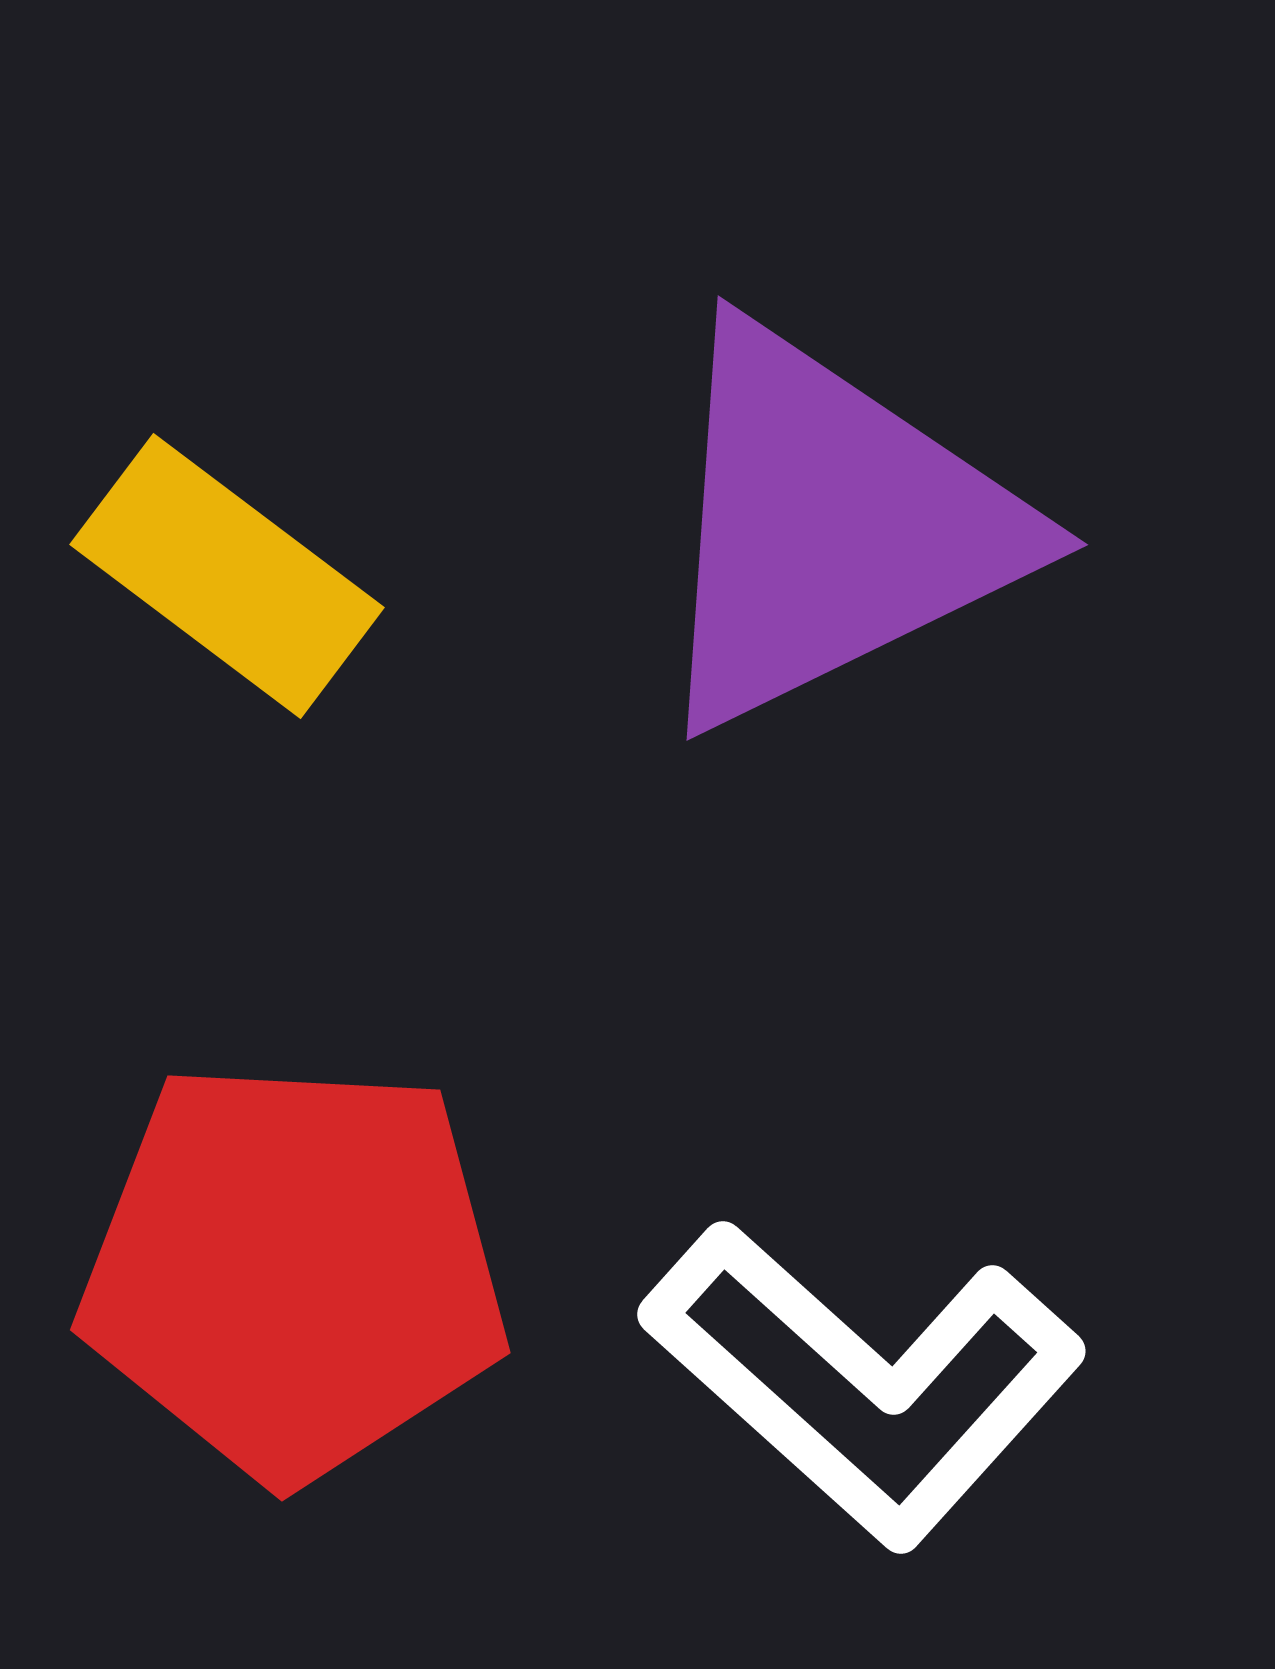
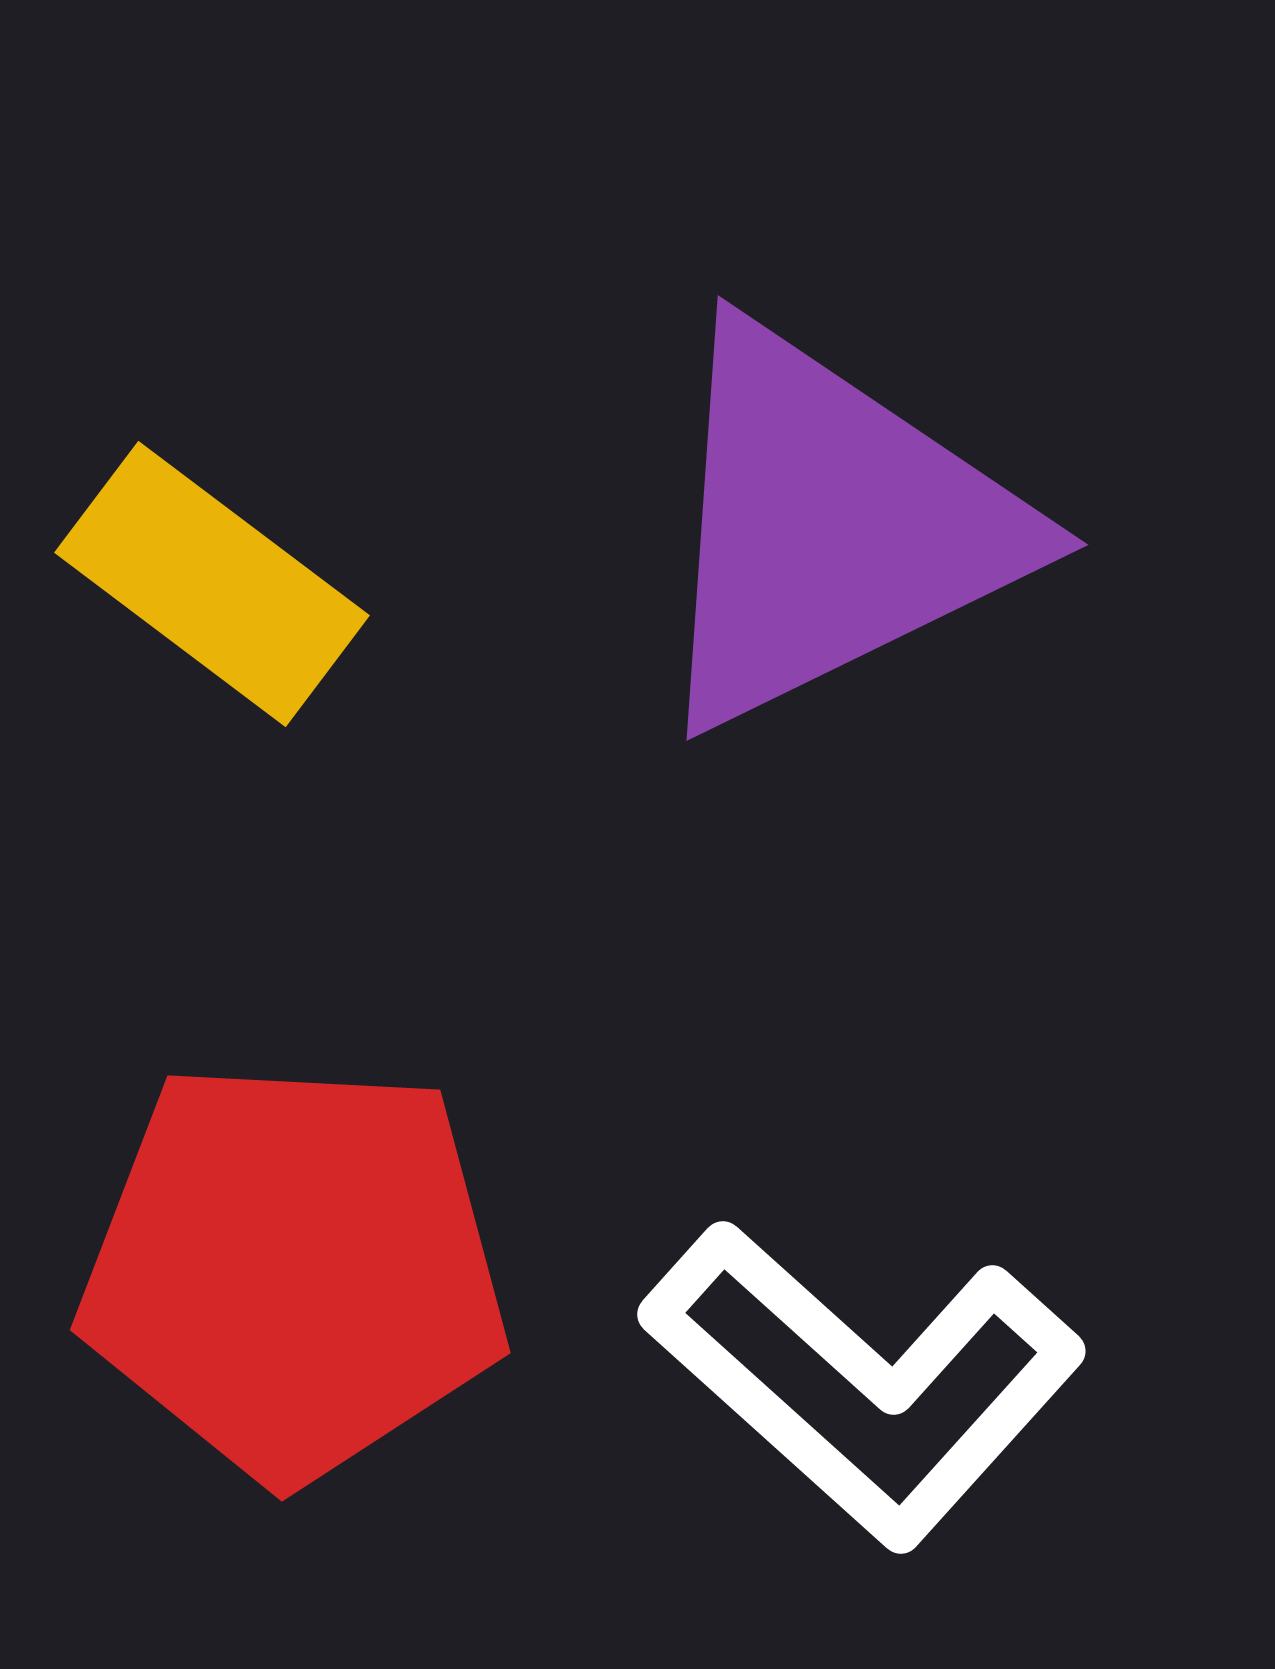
yellow rectangle: moved 15 px left, 8 px down
